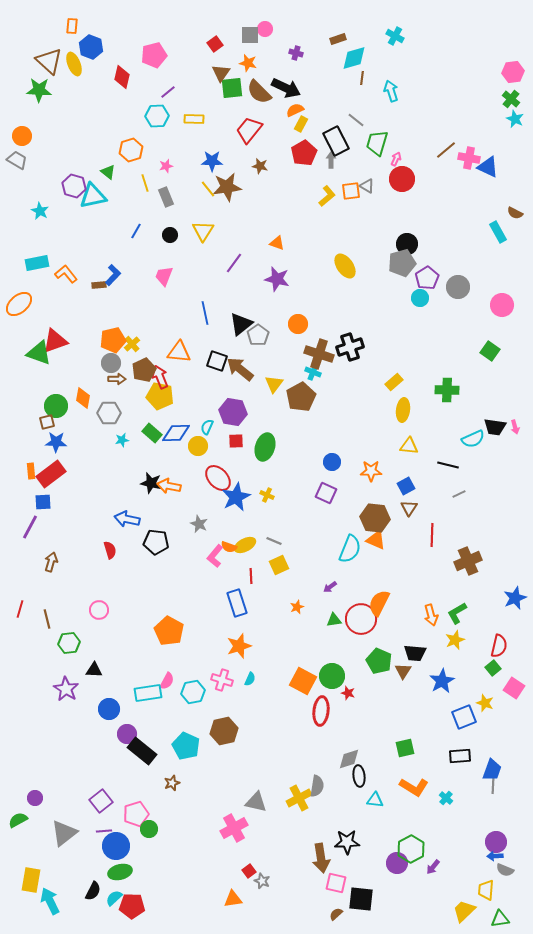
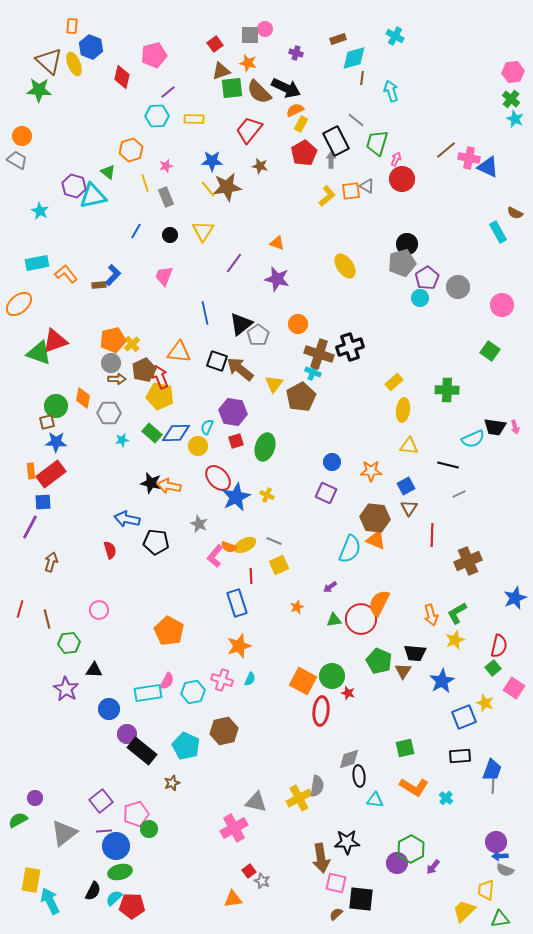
brown triangle at (221, 73): moved 2 px up; rotated 36 degrees clockwise
red square at (236, 441): rotated 14 degrees counterclockwise
blue arrow at (495, 856): moved 5 px right
